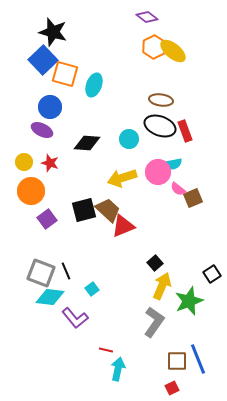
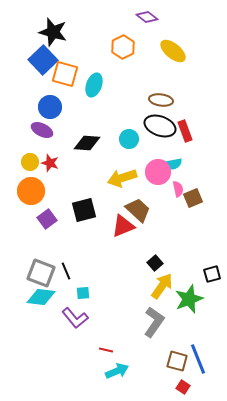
orange hexagon at (154, 47): moved 31 px left
yellow circle at (24, 162): moved 6 px right
pink semicircle at (178, 189): rotated 140 degrees counterclockwise
brown trapezoid at (108, 210): moved 30 px right
black square at (212, 274): rotated 18 degrees clockwise
yellow arrow at (162, 286): rotated 12 degrees clockwise
cyan square at (92, 289): moved 9 px left, 4 px down; rotated 32 degrees clockwise
cyan diamond at (50, 297): moved 9 px left
green star at (189, 301): moved 2 px up
brown square at (177, 361): rotated 15 degrees clockwise
cyan arrow at (118, 369): moved 1 px left, 2 px down; rotated 55 degrees clockwise
red square at (172, 388): moved 11 px right, 1 px up; rotated 32 degrees counterclockwise
